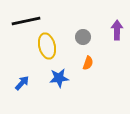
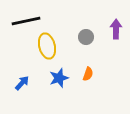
purple arrow: moved 1 px left, 1 px up
gray circle: moved 3 px right
orange semicircle: moved 11 px down
blue star: rotated 12 degrees counterclockwise
